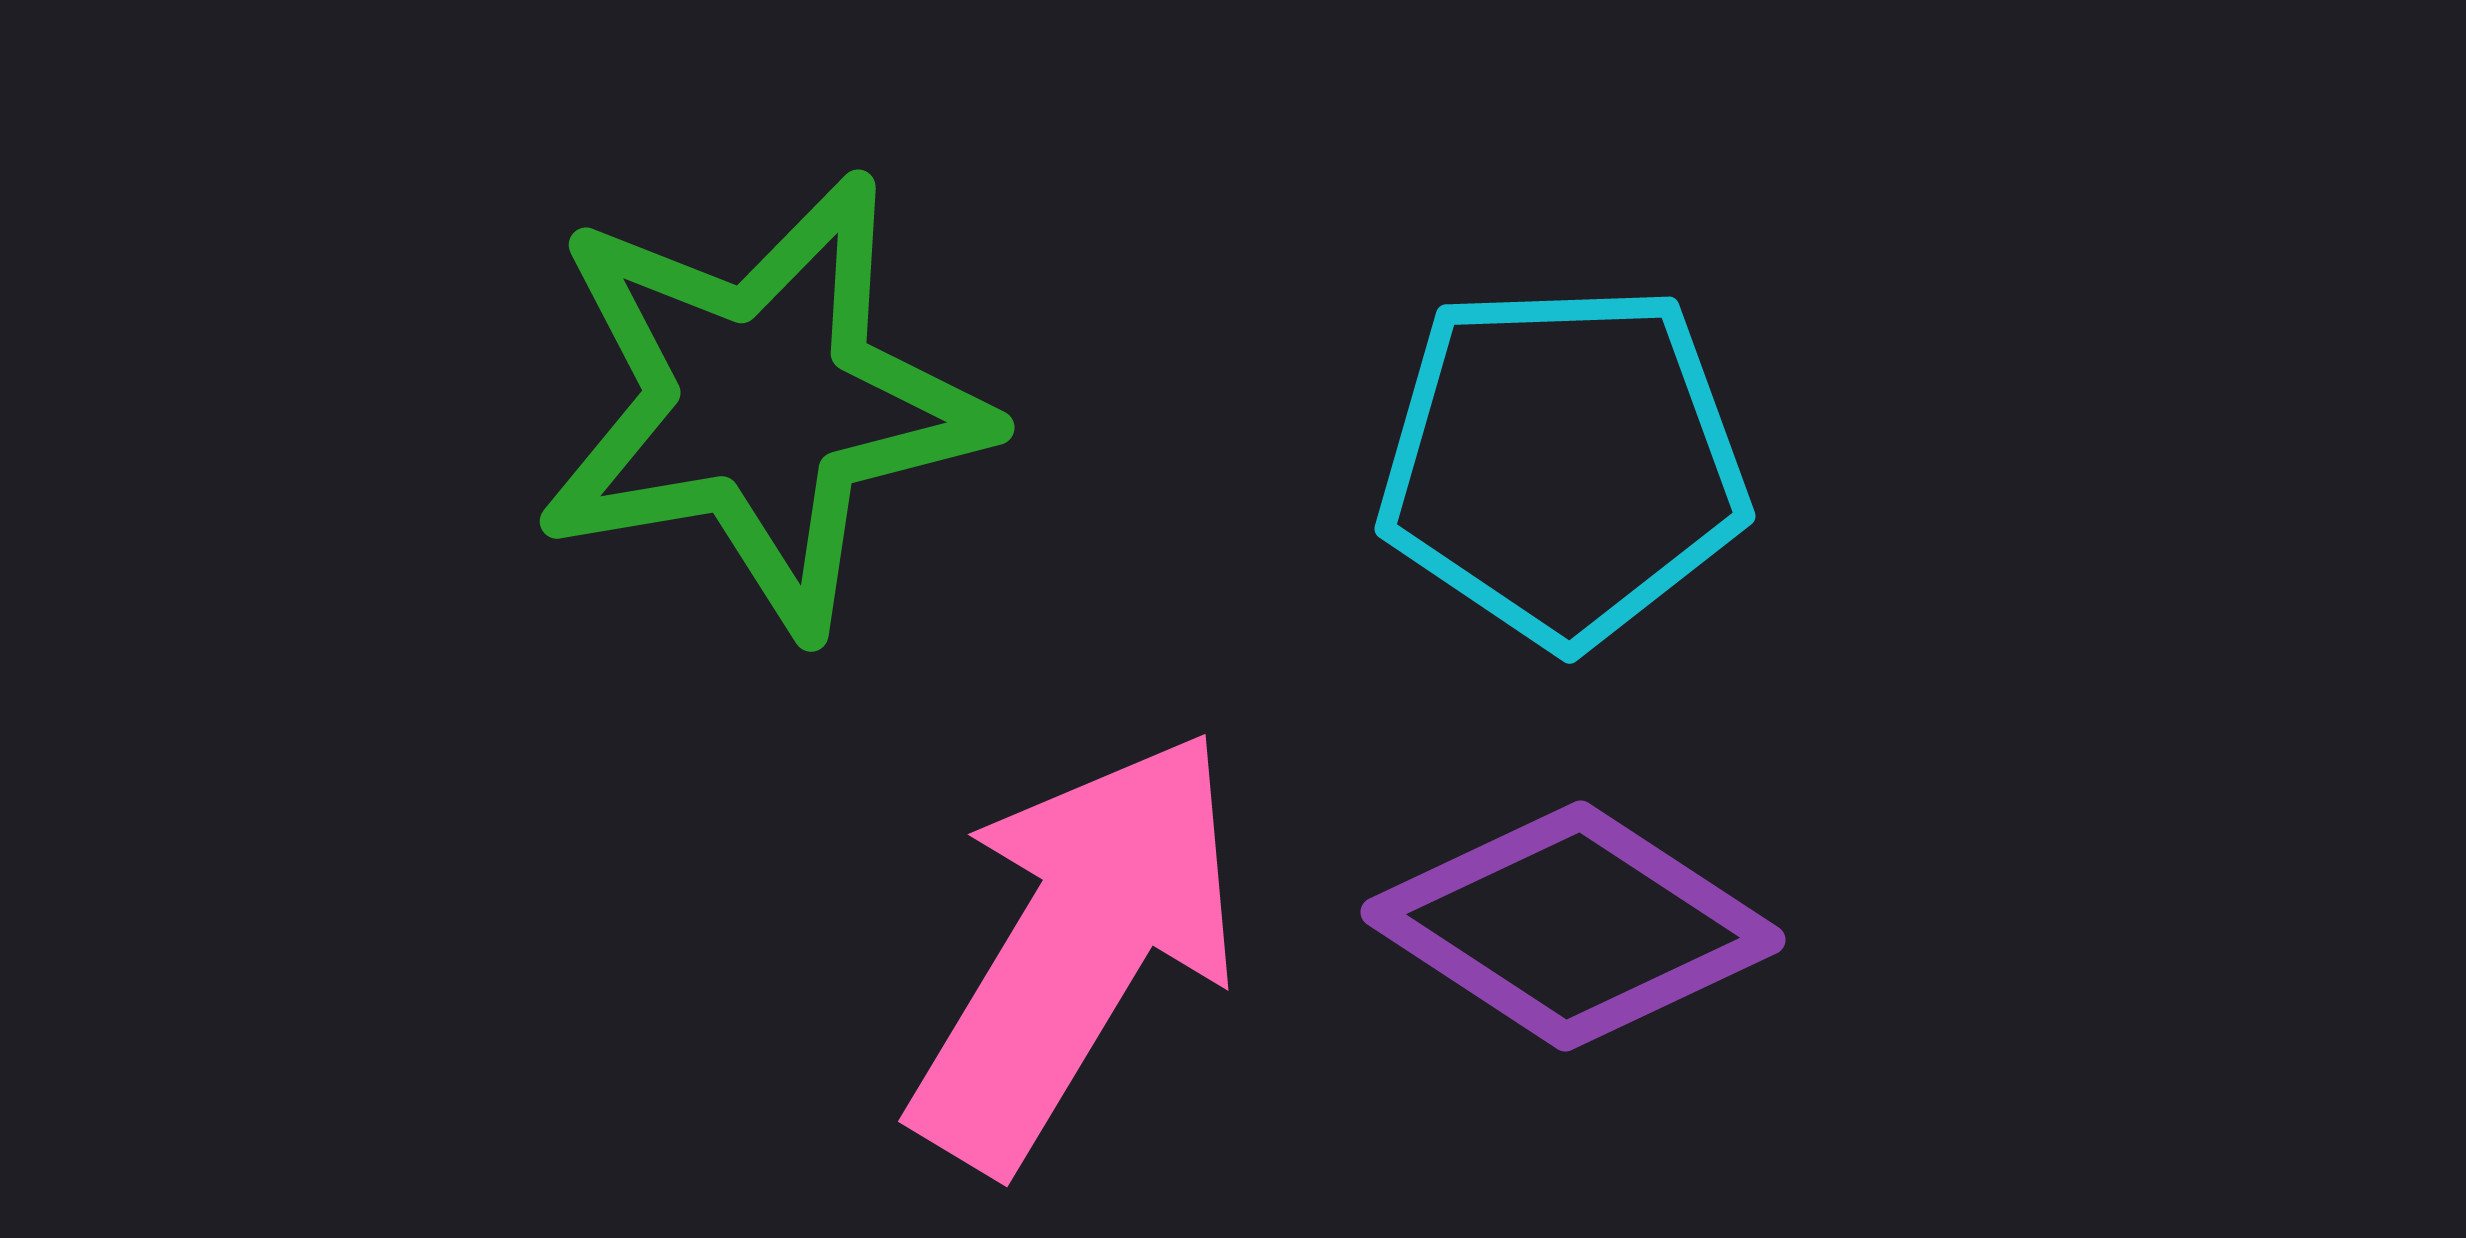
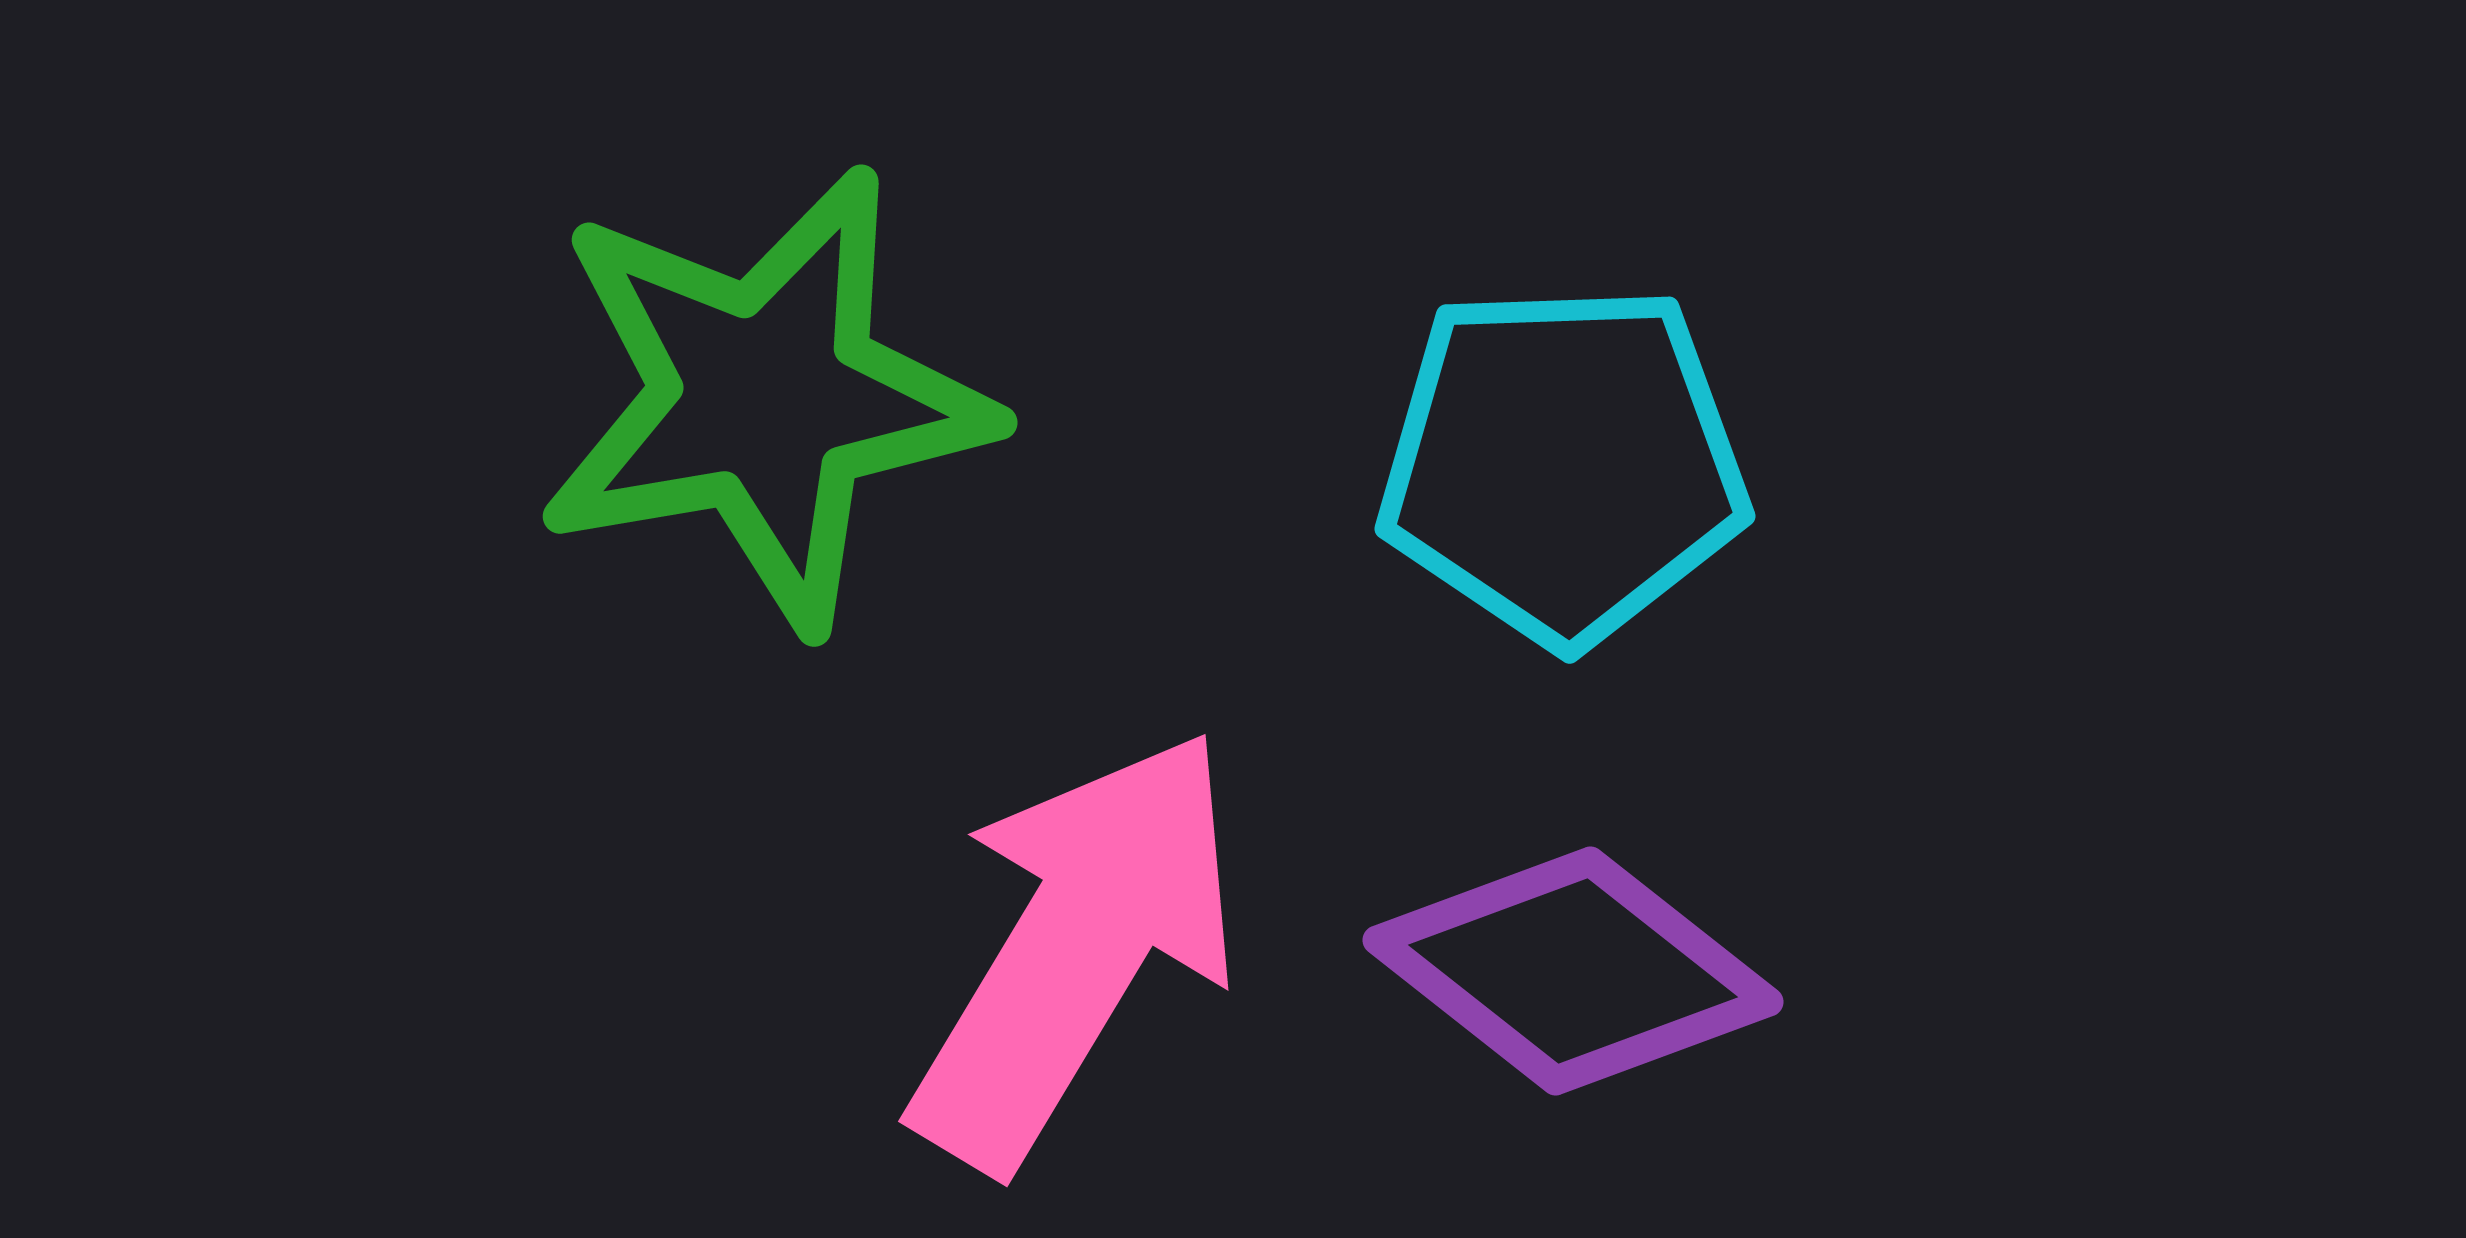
green star: moved 3 px right, 5 px up
purple diamond: moved 45 px down; rotated 5 degrees clockwise
